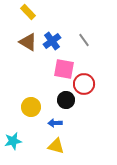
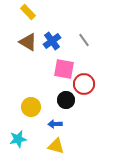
blue arrow: moved 1 px down
cyan star: moved 5 px right, 2 px up
